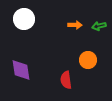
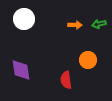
green arrow: moved 2 px up
